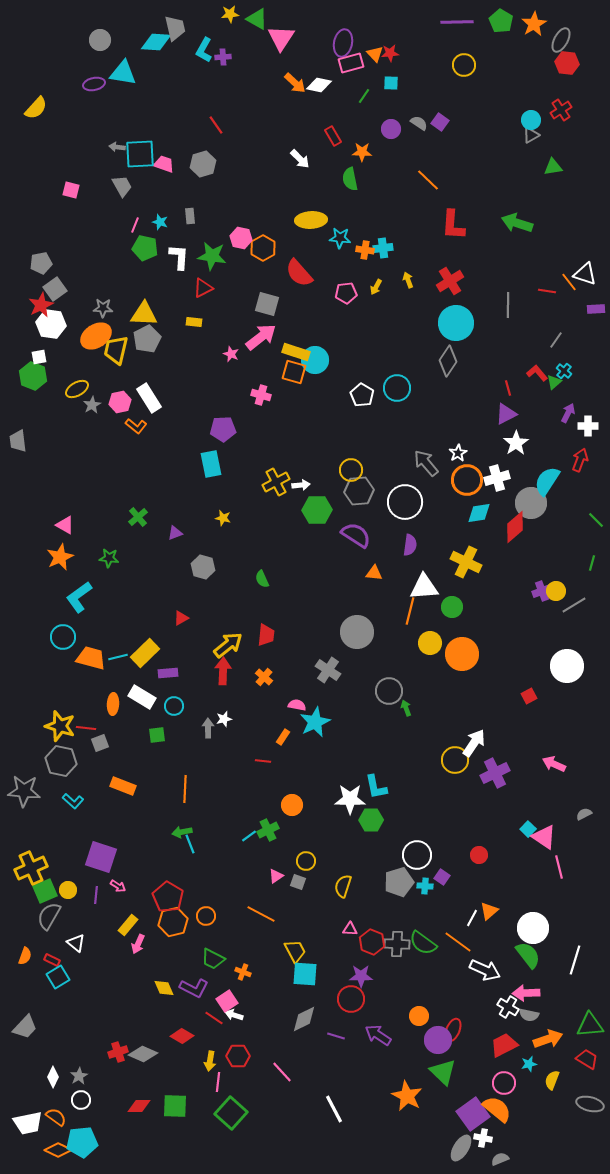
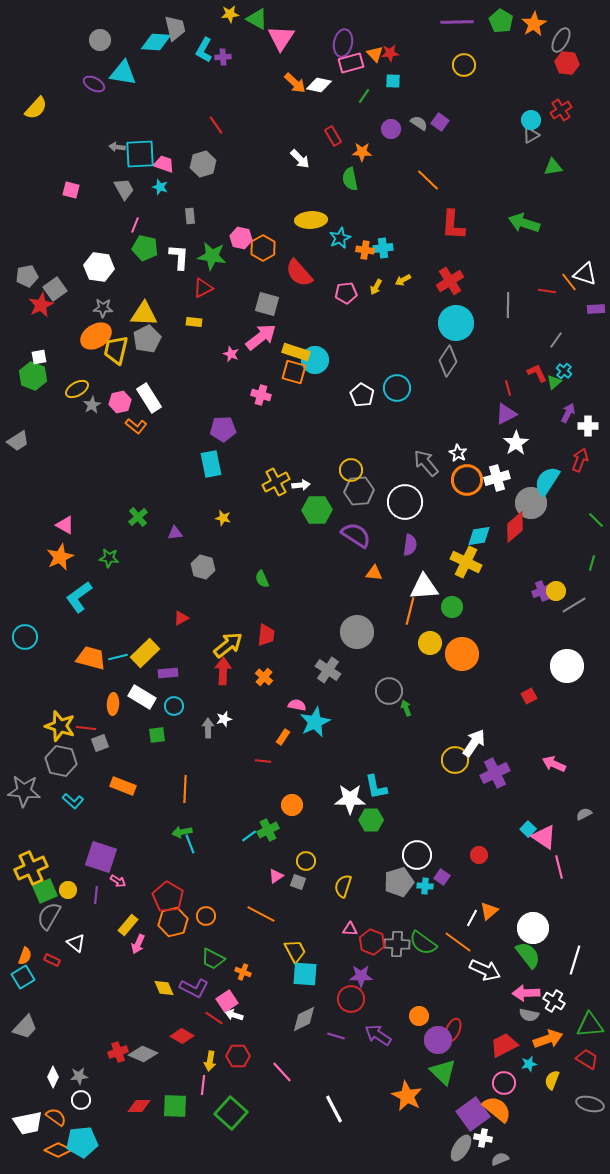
cyan square at (391, 83): moved 2 px right, 2 px up
purple ellipse at (94, 84): rotated 40 degrees clockwise
gray trapezoid at (122, 186): moved 2 px right, 3 px down
cyan star at (160, 222): moved 35 px up
green arrow at (517, 223): moved 7 px right
cyan star at (340, 238): rotated 30 degrees counterclockwise
gray pentagon at (41, 263): moved 14 px left, 13 px down
yellow arrow at (408, 280): moved 5 px left; rotated 98 degrees counterclockwise
white hexagon at (51, 324): moved 48 px right, 57 px up
red L-shape at (537, 373): rotated 15 degrees clockwise
gray trapezoid at (18, 441): rotated 115 degrees counterclockwise
white star at (458, 453): rotated 12 degrees counterclockwise
cyan diamond at (479, 513): moved 23 px down
purple triangle at (175, 533): rotated 14 degrees clockwise
cyan circle at (63, 637): moved 38 px left
pink arrow at (118, 886): moved 5 px up
cyan square at (58, 977): moved 35 px left
white cross at (508, 1007): moved 46 px right, 6 px up
gray star at (79, 1076): rotated 24 degrees clockwise
pink line at (218, 1082): moved 15 px left, 3 px down
